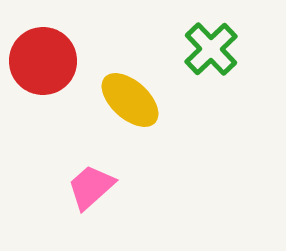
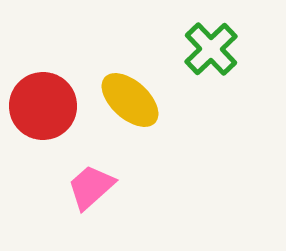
red circle: moved 45 px down
